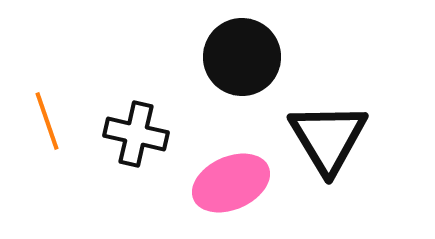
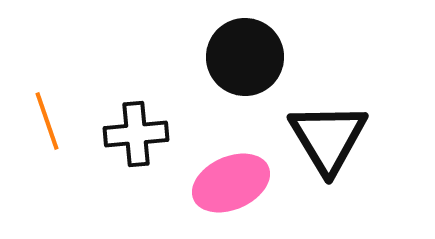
black circle: moved 3 px right
black cross: rotated 18 degrees counterclockwise
